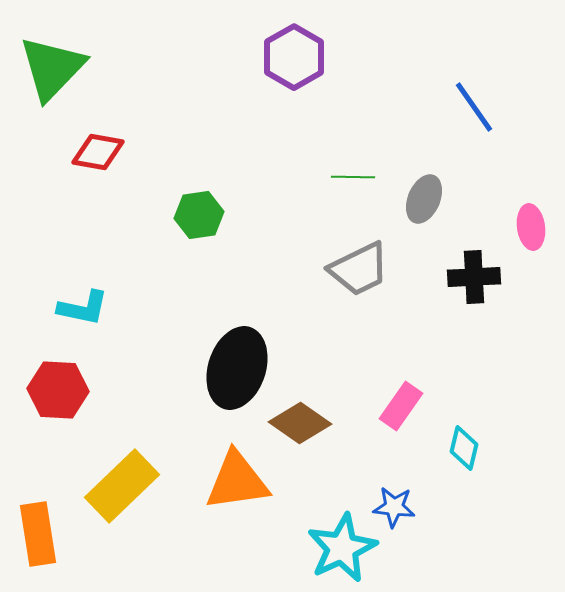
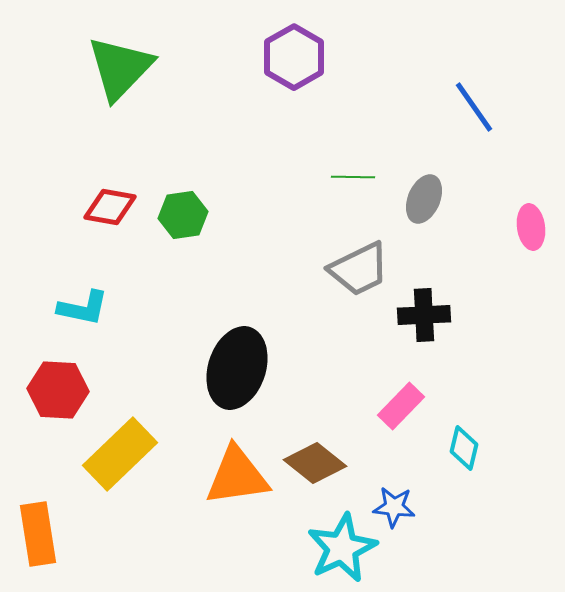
green triangle: moved 68 px right
red diamond: moved 12 px right, 55 px down
green hexagon: moved 16 px left
black cross: moved 50 px left, 38 px down
pink rectangle: rotated 9 degrees clockwise
brown diamond: moved 15 px right, 40 px down; rotated 4 degrees clockwise
orange triangle: moved 5 px up
yellow rectangle: moved 2 px left, 32 px up
